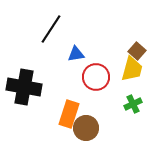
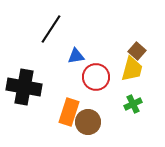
blue triangle: moved 2 px down
orange rectangle: moved 2 px up
brown circle: moved 2 px right, 6 px up
